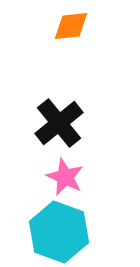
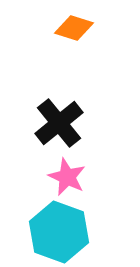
orange diamond: moved 3 px right, 2 px down; rotated 24 degrees clockwise
pink star: moved 2 px right
